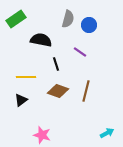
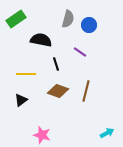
yellow line: moved 3 px up
